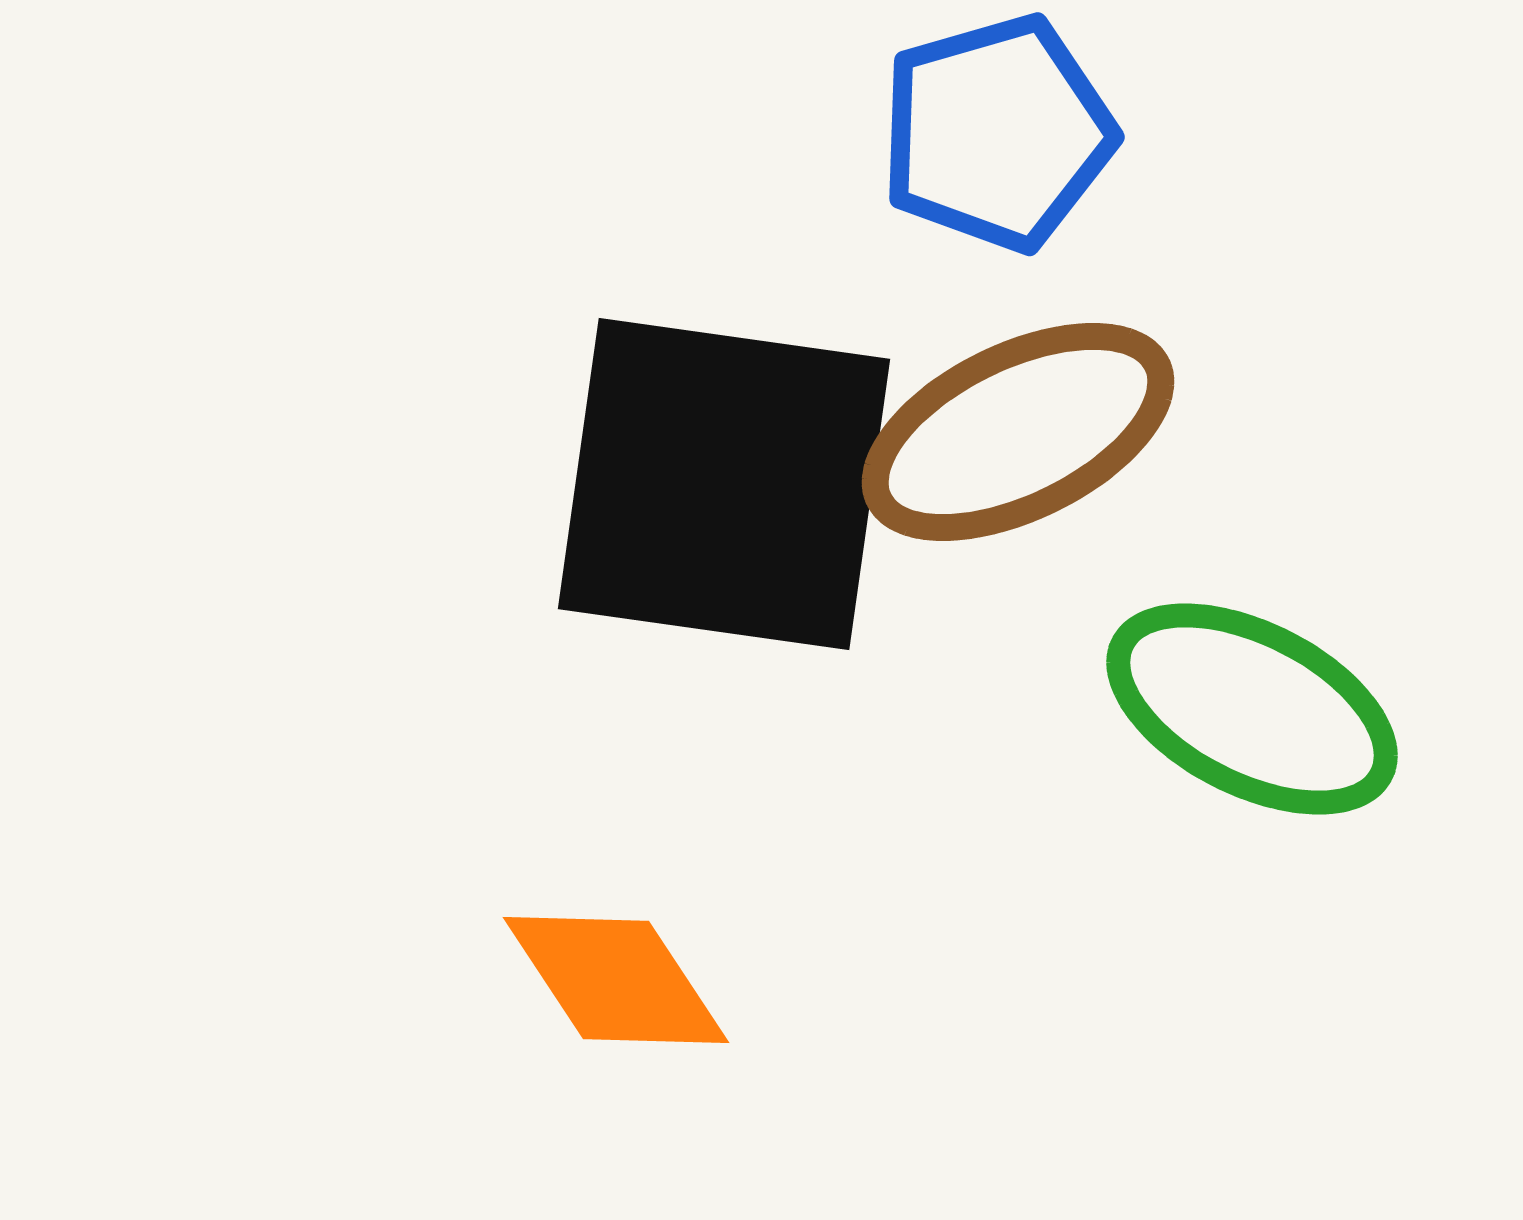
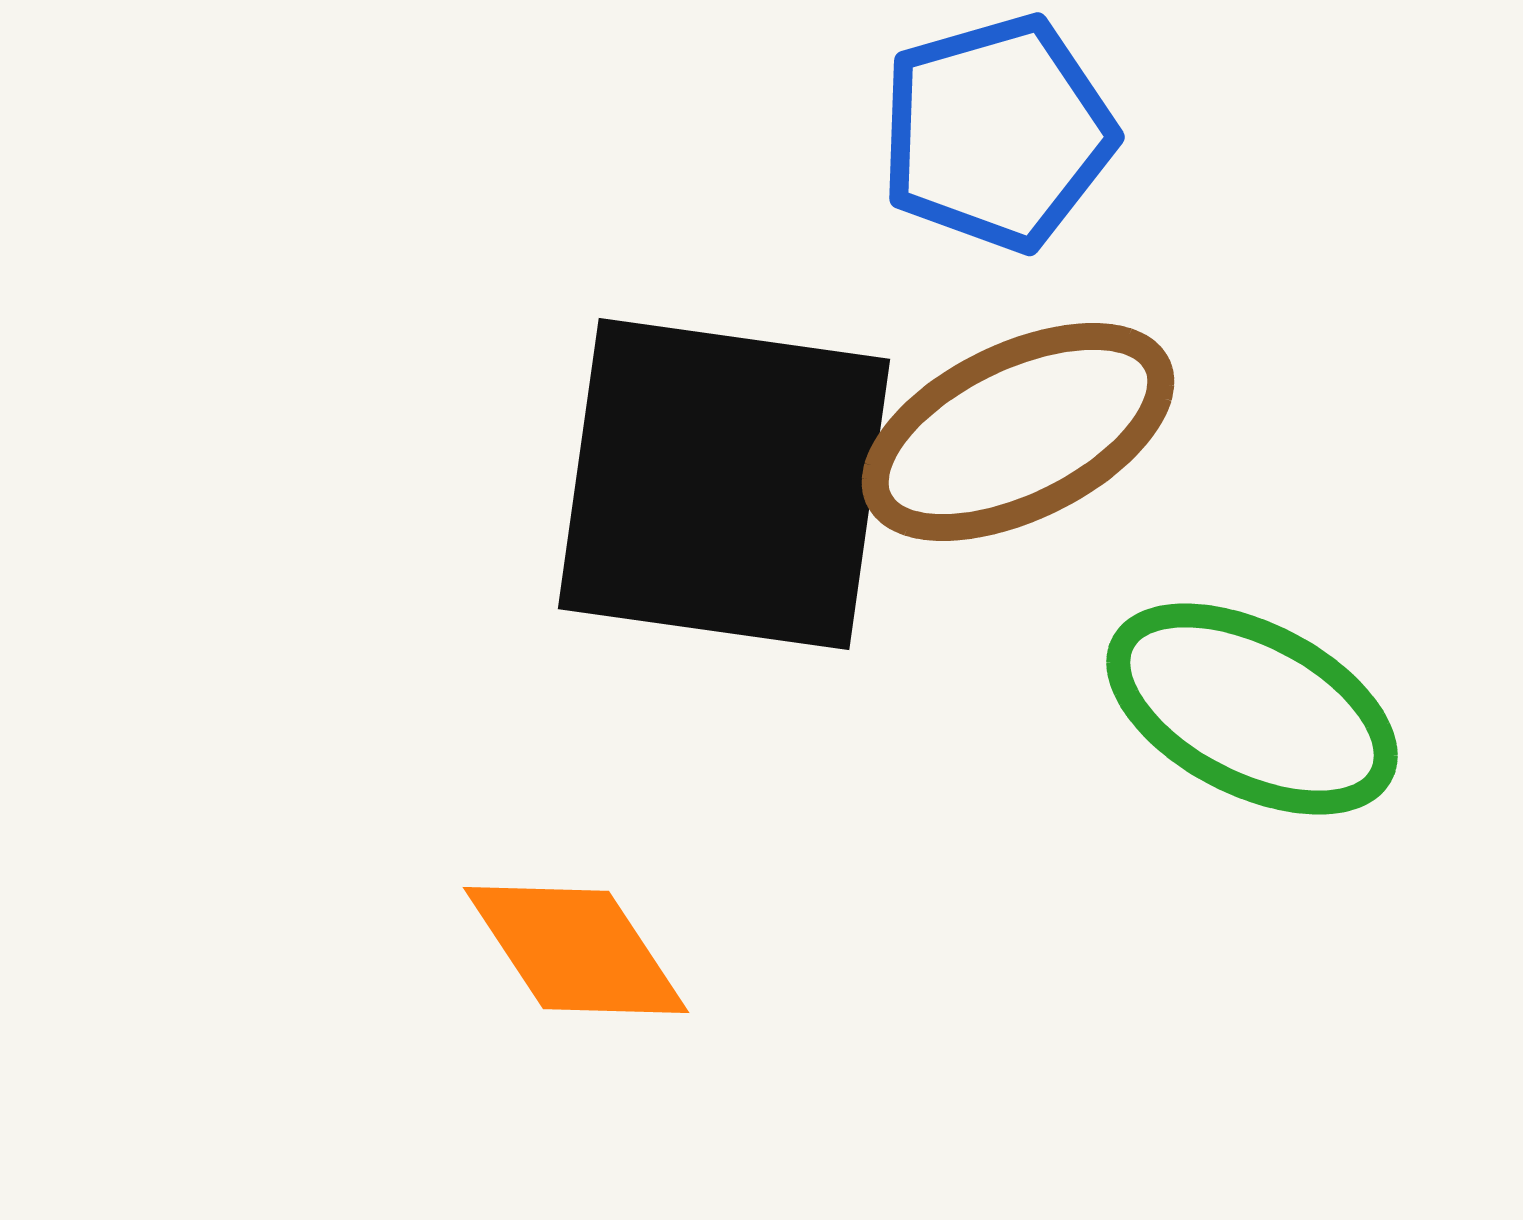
orange diamond: moved 40 px left, 30 px up
